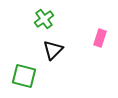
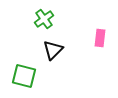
pink rectangle: rotated 12 degrees counterclockwise
